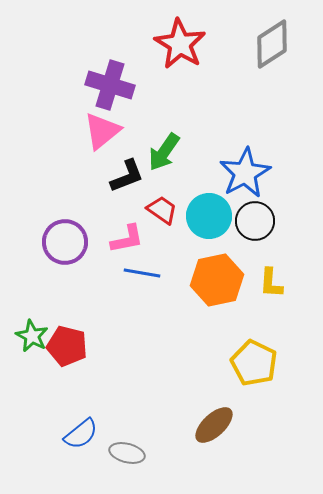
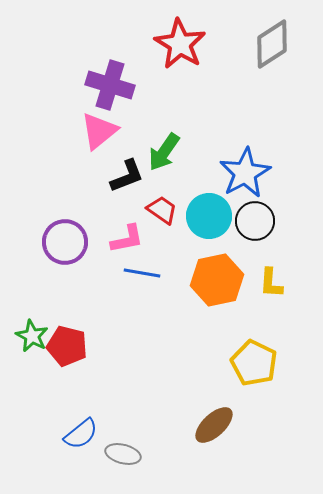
pink triangle: moved 3 px left
gray ellipse: moved 4 px left, 1 px down
